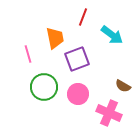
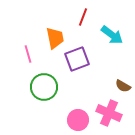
pink circle: moved 26 px down
